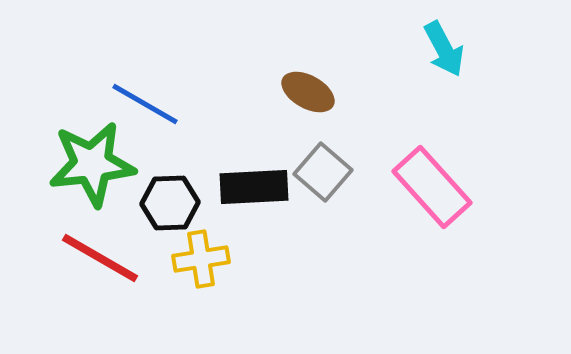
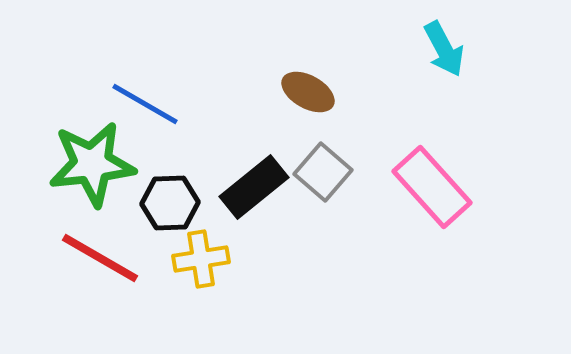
black rectangle: rotated 36 degrees counterclockwise
